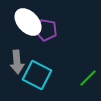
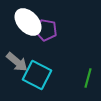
gray arrow: rotated 45 degrees counterclockwise
green line: rotated 30 degrees counterclockwise
